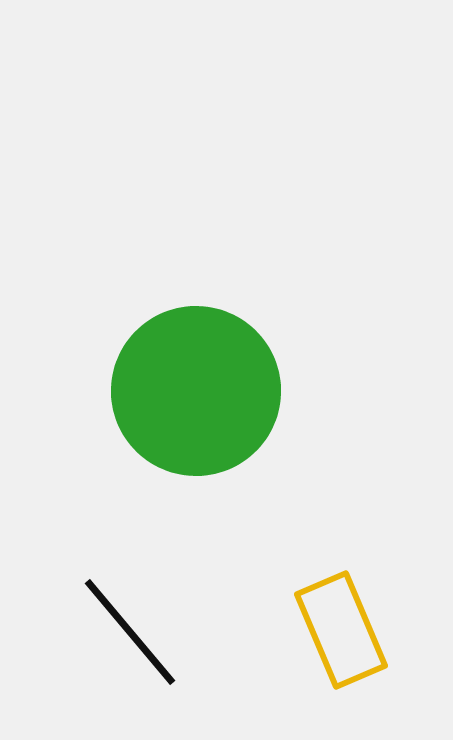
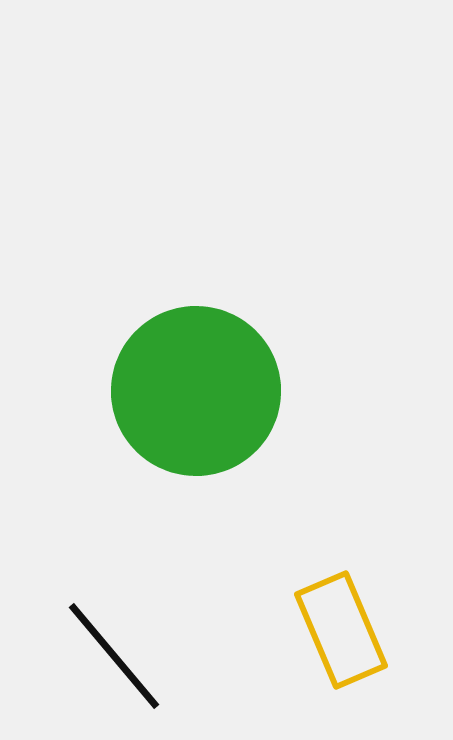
black line: moved 16 px left, 24 px down
